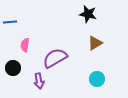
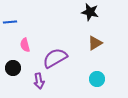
black star: moved 2 px right, 2 px up
pink semicircle: rotated 24 degrees counterclockwise
